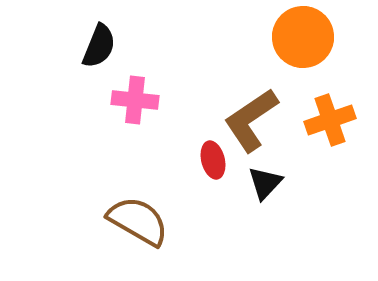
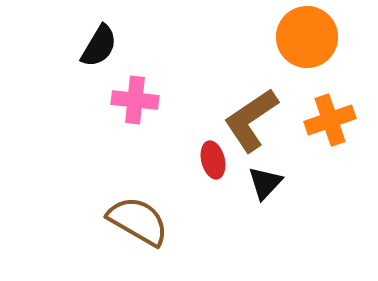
orange circle: moved 4 px right
black semicircle: rotated 9 degrees clockwise
